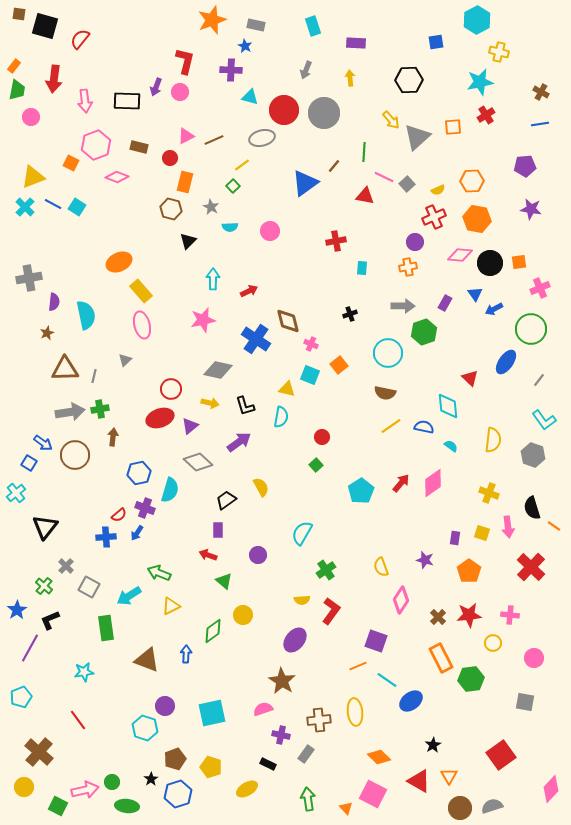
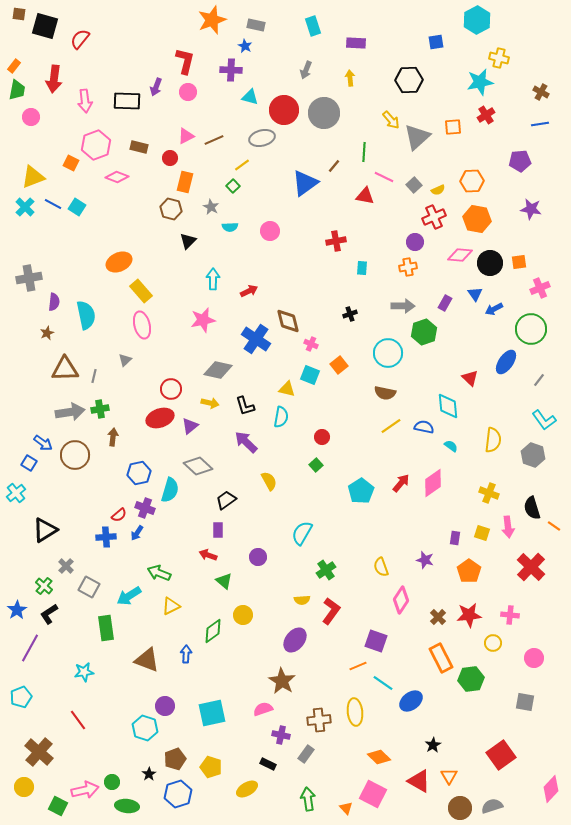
yellow cross at (499, 52): moved 6 px down
pink circle at (180, 92): moved 8 px right
purple pentagon at (525, 166): moved 5 px left, 5 px up
gray square at (407, 184): moved 7 px right, 1 px down
purple arrow at (239, 442): moved 7 px right; rotated 100 degrees counterclockwise
gray diamond at (198, 462): moved 4 px down
yellow semicircle at (261, 487): moved 8 px right, 6 px up
black triangle at (45, 527): moved 3 px down; rotated 20 degrees clockwise
purple circle at (258, 555): moved 2 px down
black L-shape at (50, 620): moved 1 px left, 6 px up; rotated 10 degrees counterclockwise
cyan line at (387, 680): moved 4 px left, 3 px down
black star at (151, 779): moved 2 px left, 5 px up
